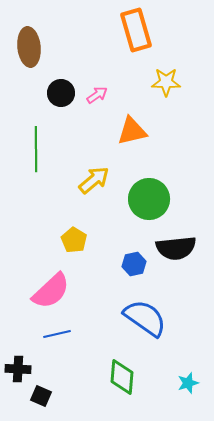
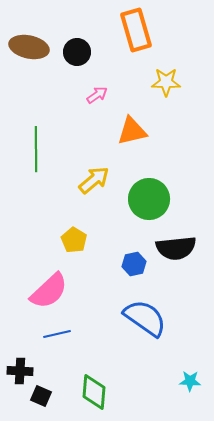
brown ellipse: rotated 72 degrees counterclockwise
black circle: moved 16 px right, 41 px up
pink semicircle: moved 2 px left
black cross: moved 2 px right, 2 px down
green diamond: moved 28 px left, 15 px down
cyan star: moved 2 px right, 2 px up; rotated 20 degrees clockwise
